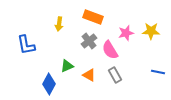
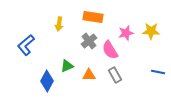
orange rectangle: rotated 12 degrees counterclockwise
blue L-shape: rotated 60 degrees clockwise
orange triangle: rotated 32 degrees counterclockwise
blue diamond: moved 2 px left, 3 px up
